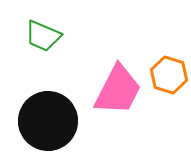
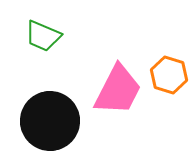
black circle: moved 2 px right
